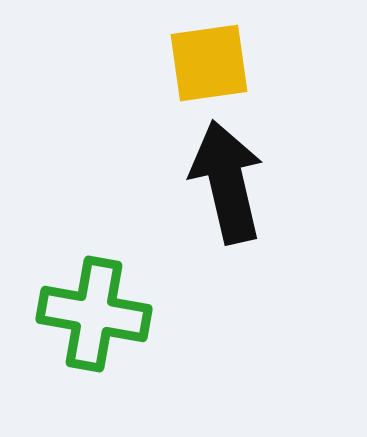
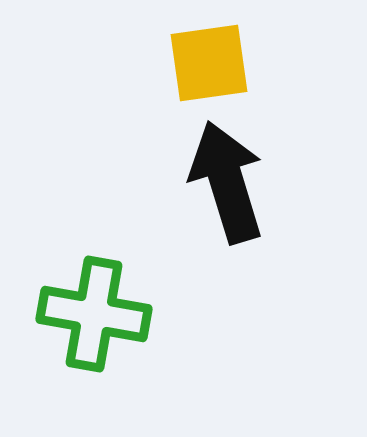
black arrow: rotated 4 degrees counterclockwise
